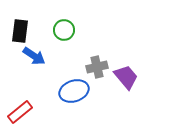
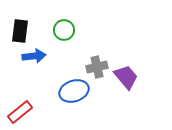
blue arrow: rotated 40 degrees counterclockwise
